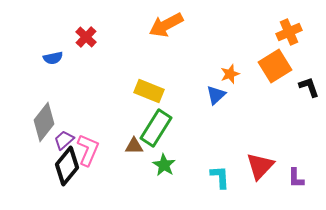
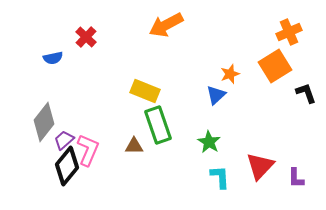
black L-shape: moved 3 px left, 6 px down
yellow rectangle: moved 4 px left
green rectangle: moved 2 px right, 3 px up; rotated 51 degrees counterclockwise
green star: moved 45 px right, 23 px up
